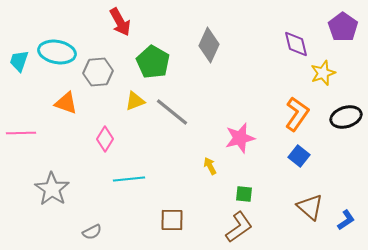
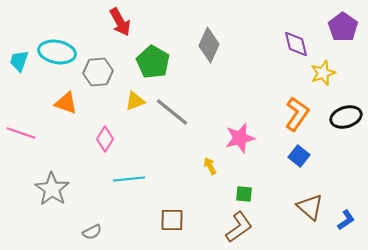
pink line: rotated 20 degrees clockwise
